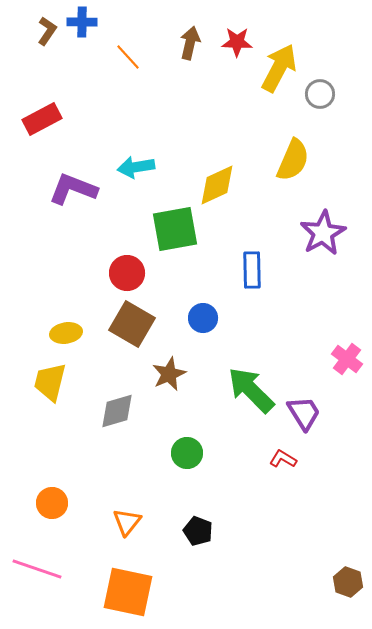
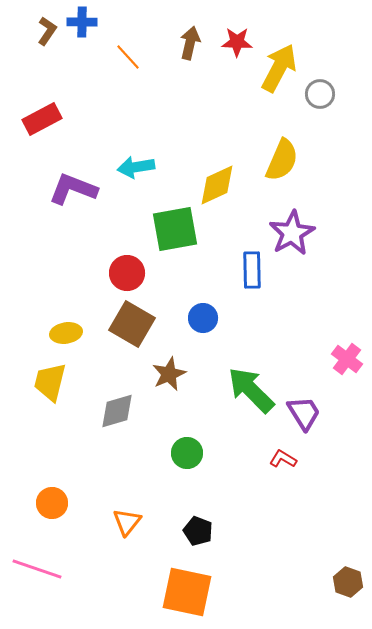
yellow semicircle: moved 11 px left
purple star: moved 31 px left
orange square: moved 59 px right
